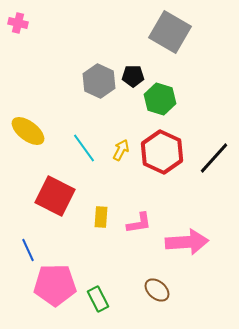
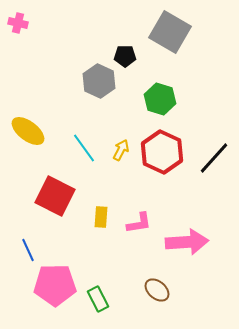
black pentagon: moved 8 px left, 20 px up
